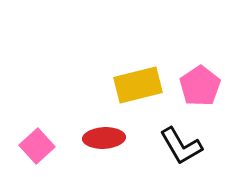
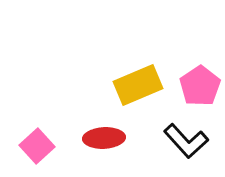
yellow rectangle: rotated 9 degrees counterclockwise
black L-shape: moved 5 px right, 5 px up; rotated 12 degrees counterclockwise
